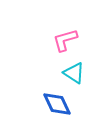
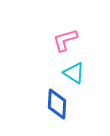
blue diamond: rotated 28 degrees clockwise
